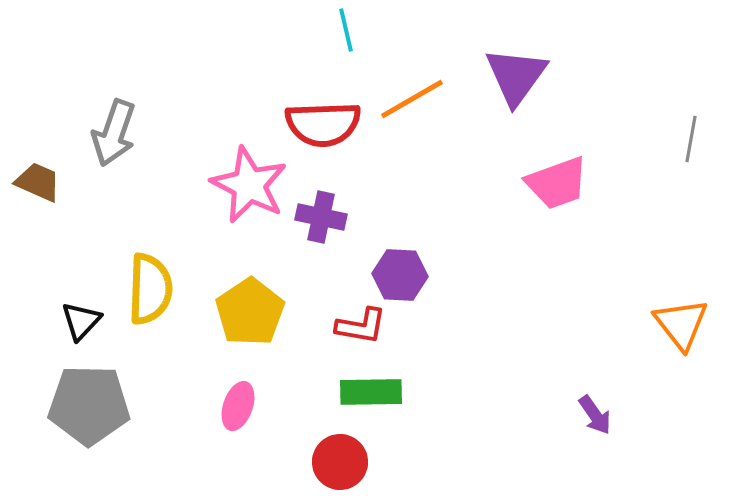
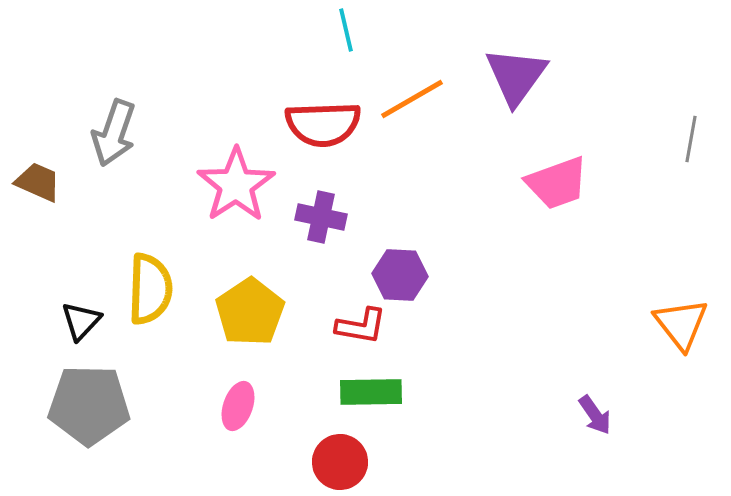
pink star: moved 13 px left; rotated 12 degrees clockwise
